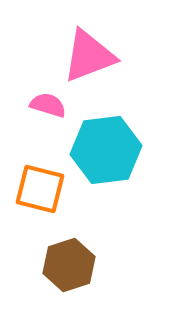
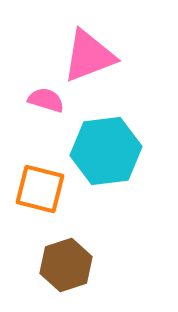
pink semicircle: moved 2 px left, 5 px up
cyan hexagon: moved 1 px down
brown hexagon: moved 3 px left
